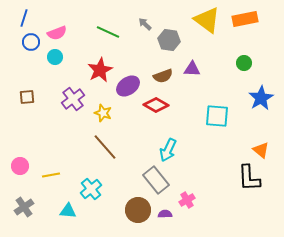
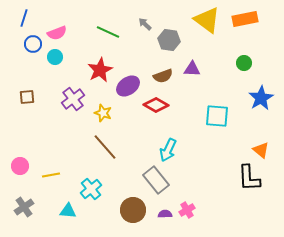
blue circle: moved 2 px right, 2 px down
pink cross: moved 10 px down
brown circle: moved 5 px left
